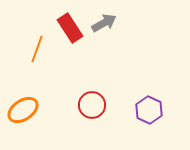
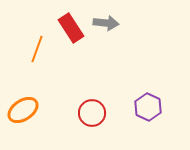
gray arrow: moved 2 px right; rotated 35 degrees clockwise
red rectangle: moved 1 px right
red circle: moved 8 px down
purple hexagon: moved 1 px left, 3 px up
